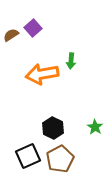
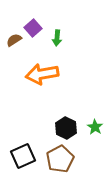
brown semicircle: moved 3 px right, 5 px down
green arrow: moved 14 px left, 23 px up
black hexagon: moved 13 px right
black square: moved 5 px left
